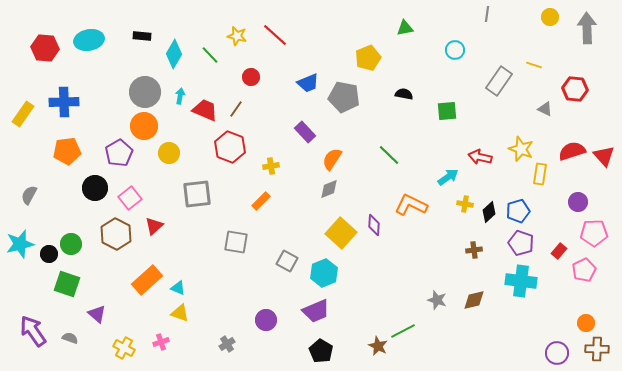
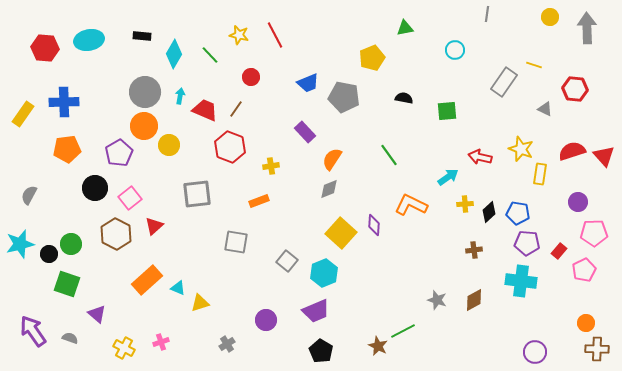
red line at (275, 35): rotated 20 degrees clockwise
yellow star at (237, 36): moved 2 px right, 1 px up
yellow pentagon at (368, 58): moved 4 px right
gray rectangle at (499, 81): moved 5 px right, 1 px down
black semicircle at (404, 94): moved 4 px down
orange pentagon at (67, 151): moved 2 px up
yellow circle at (169, 153): moved 8 px up
green line at (389, 155): rotated 10 degrees clockwise
orange rectangle at (261, 201): moved 2 px left; rotated 24 degrees clockwise
yellow cross at (465, 204): rotated 14 degrees counterclockwise
blue pentagon at (518, 211): moved 2 px down; rotated 25 degrees clockwise
purple pentagon at (521, 243): moved 6 px right; rotated 15 degrees counterclockwise
gray square at (287, 261): rotated 10 degrees clockwise
brown diamond at (474, 300): rotated 15 degrees counterclockwise
yellow triangle at (180, 313): moved 20 px right, 10 px up; rotated 36 degrees counterclockwise
purple circle at (557, 353): moved 22 px left, 1 px up
